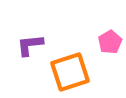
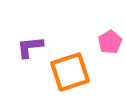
purple L-shape: moved 2 px down
